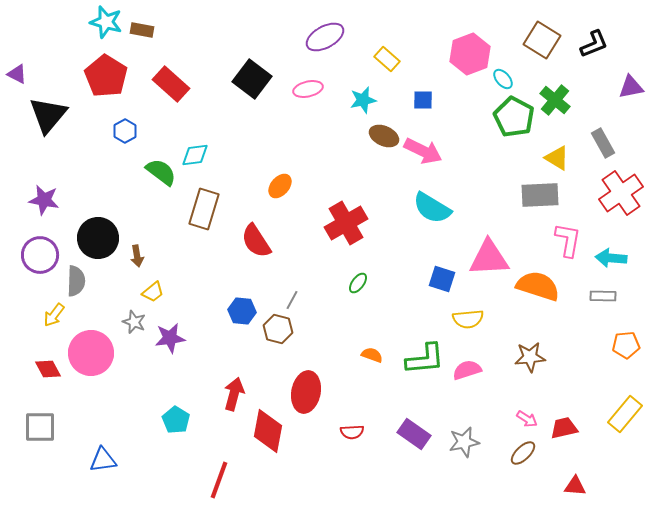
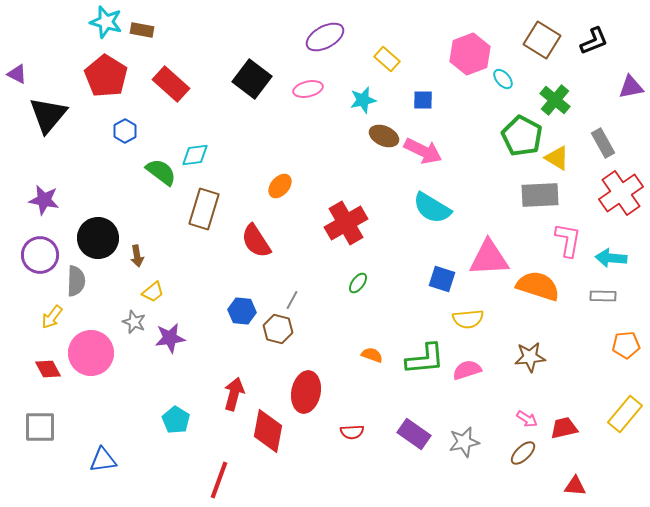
black L-shape at (594, 44): moved 3 px up
green pentagon at (514, 117): moved 8 px right, 19 px down
yellow arrow at (54, 315): moved 2 px left, 2 px down
